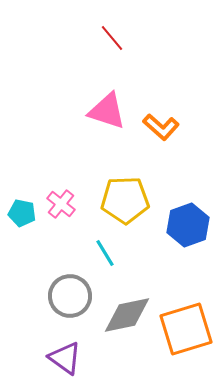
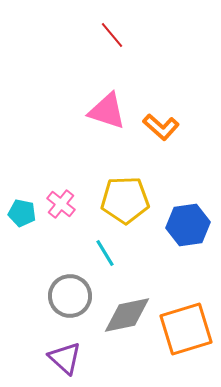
red line: moved 3 px up
blue hexagon: rotated 12 degrees clockwise
purple triangle: rotated 6 degrees clockwise
